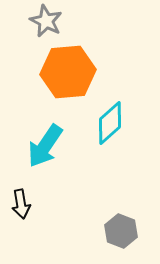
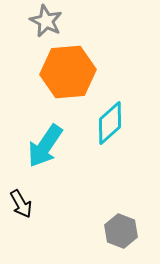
black arrow: rotated 20 degrees counterclockwise
